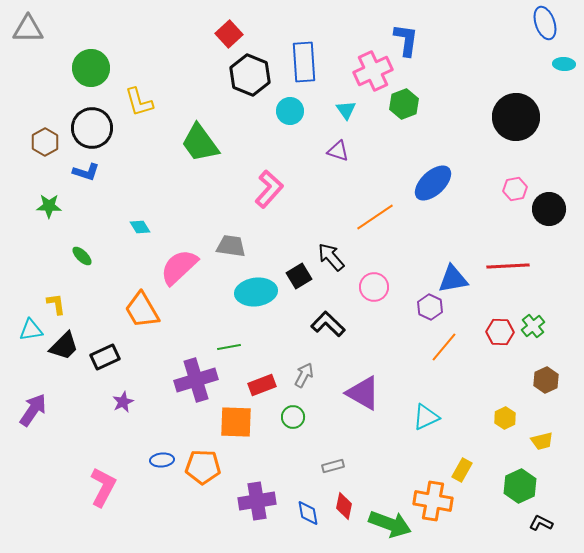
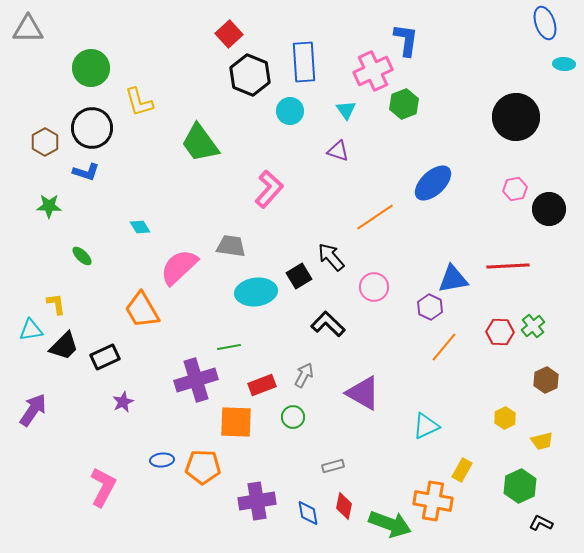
cyan triangle at (426, 417): moved 9 px down
